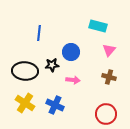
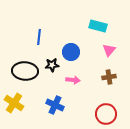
blue line: moved 4 px down
brown cross: rotated 24 degrees counterclockwise
yellow cross: moved 11 px left
